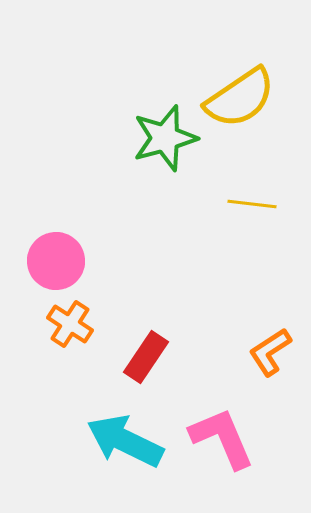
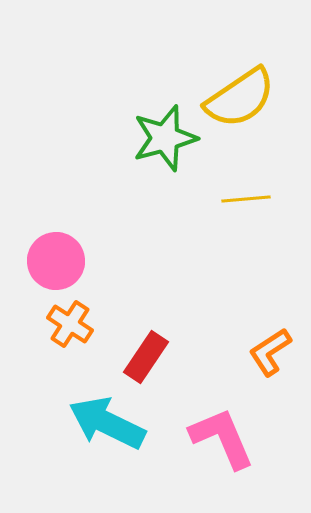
yellow line: moved 6 px left, 5 px up; rotated 12 degrees counterclockwise
cyan arrow: moved 18 px left, 18 px up
